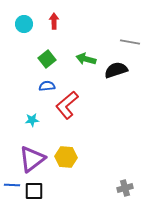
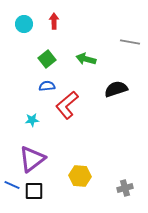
black semicircle: moved 19 px down
yellow hexagon: moved 14 px right, 19 px down
blue line: rotated 21 degrees clockwise
